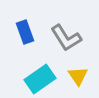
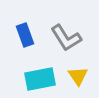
blue rectangle: moved 3 px down
cyan rectangle: rotated 24 degrees clockwise
